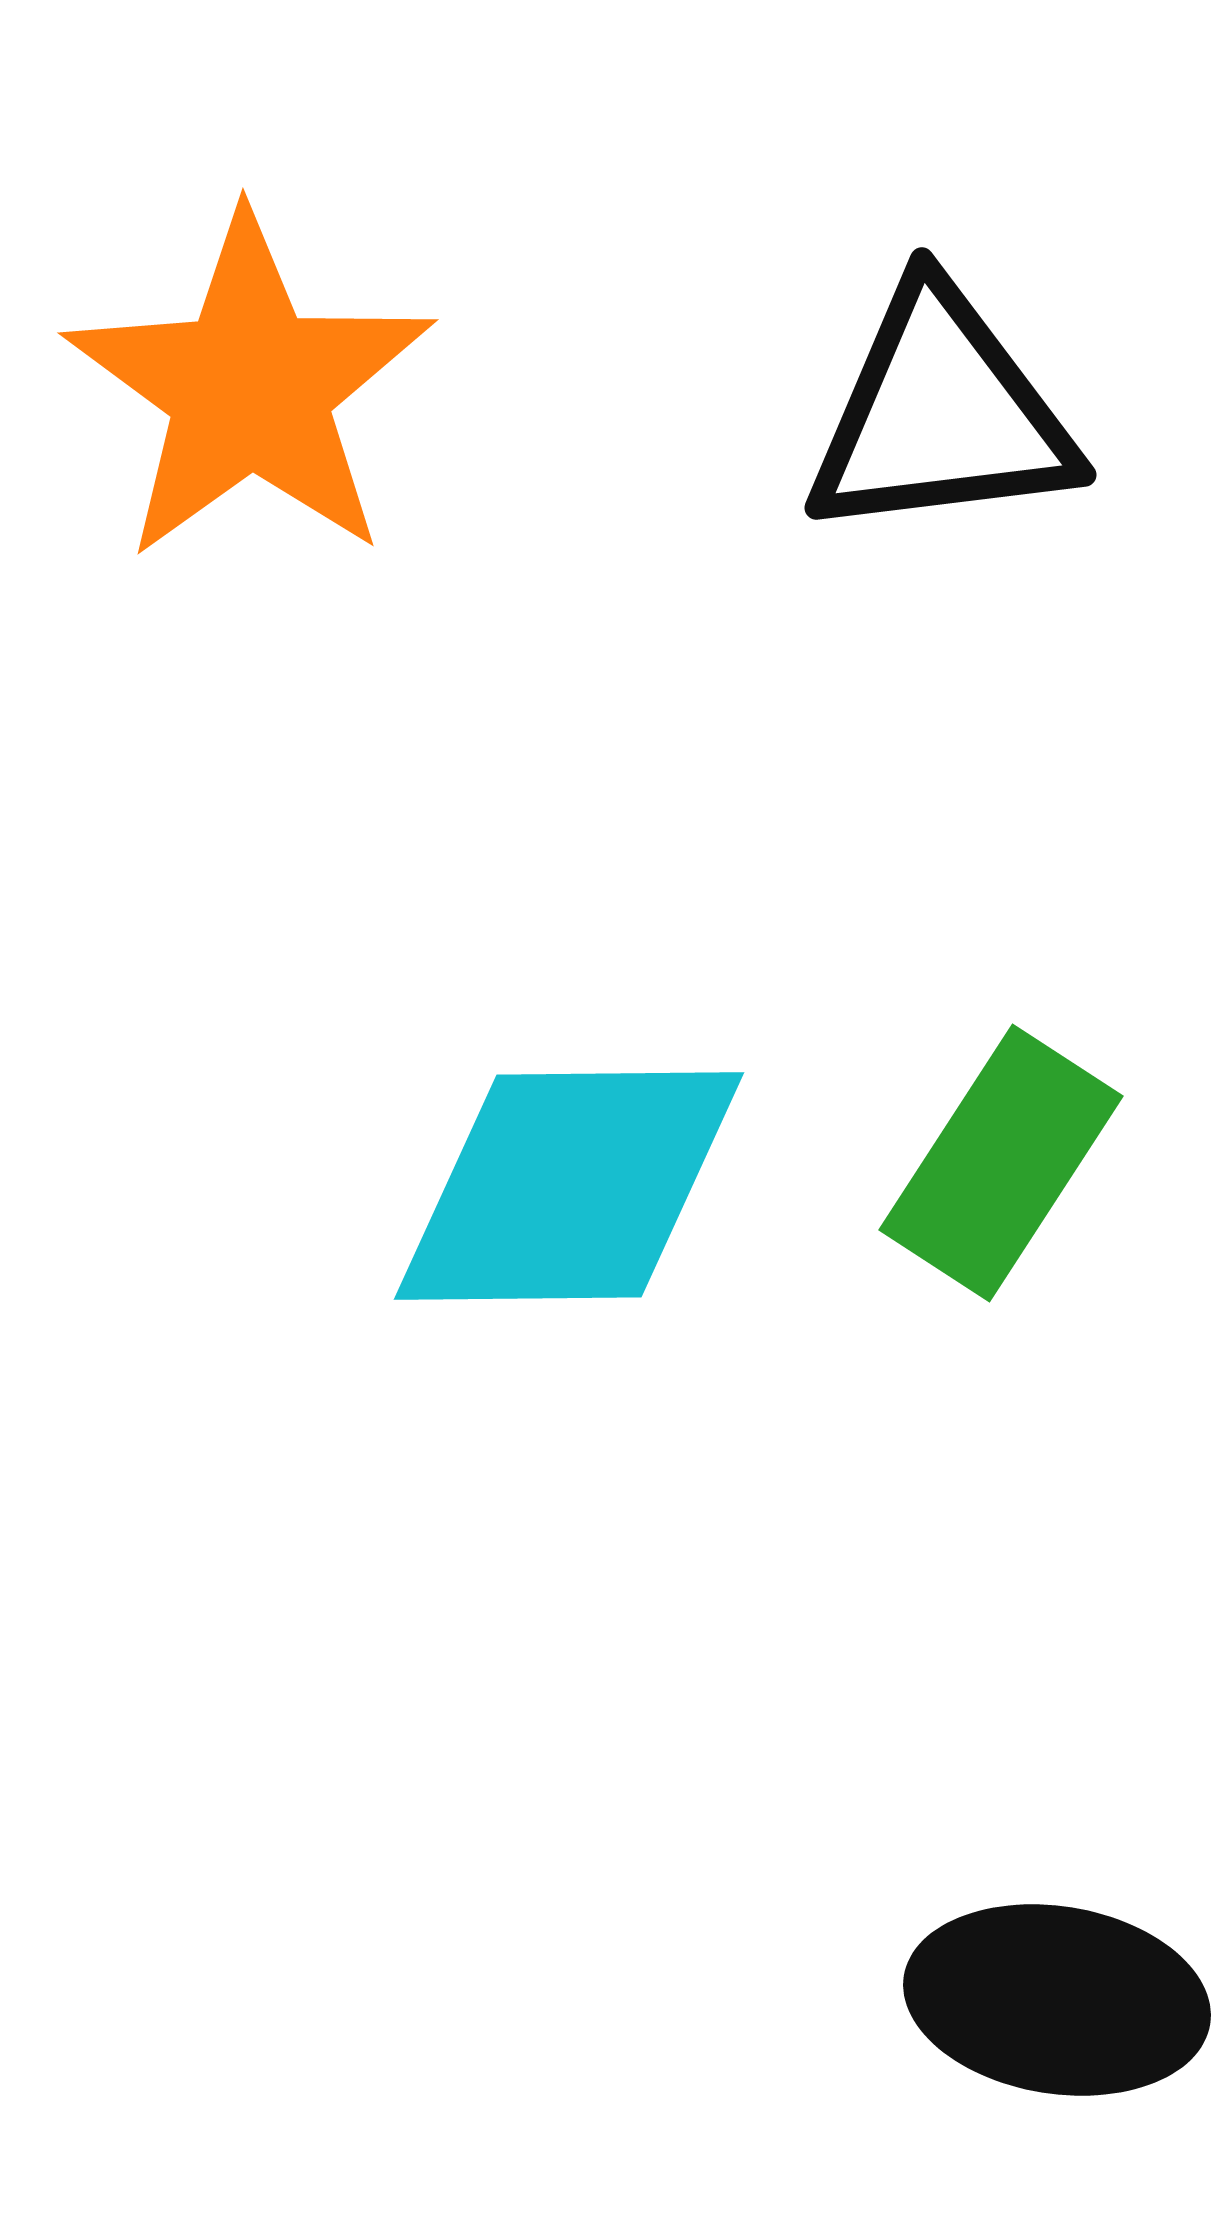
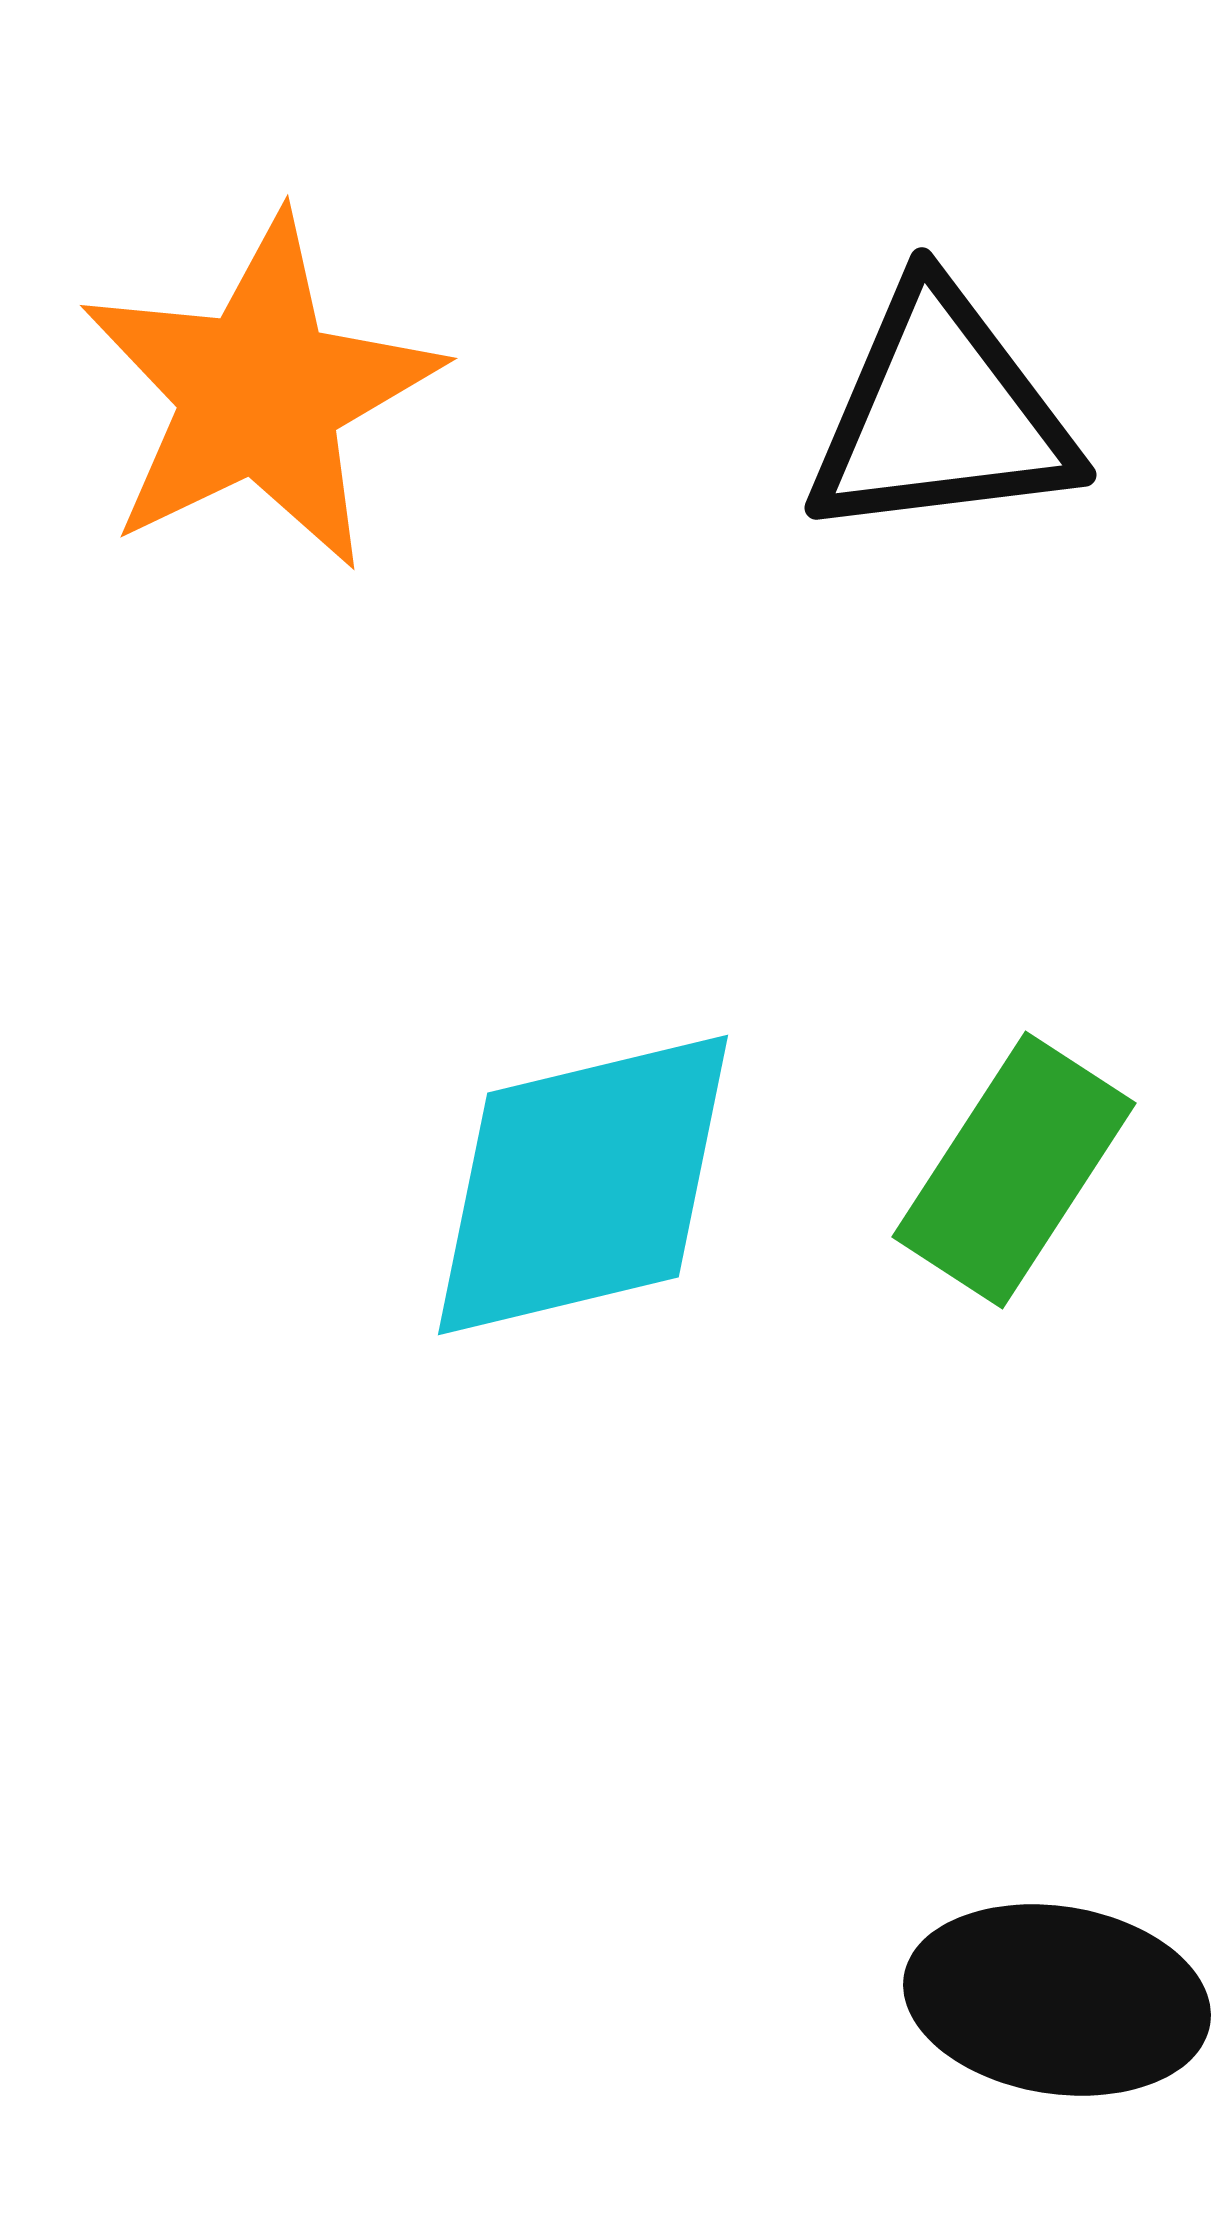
orange star: moved 10 px right, 5 px down; rotated 10 degrees clockwise
green rectangle: moved 13 px right, 7 px down
cyan diamond: moved 14 px right, 1 px up; rotated 13 degrees counterclockwise
